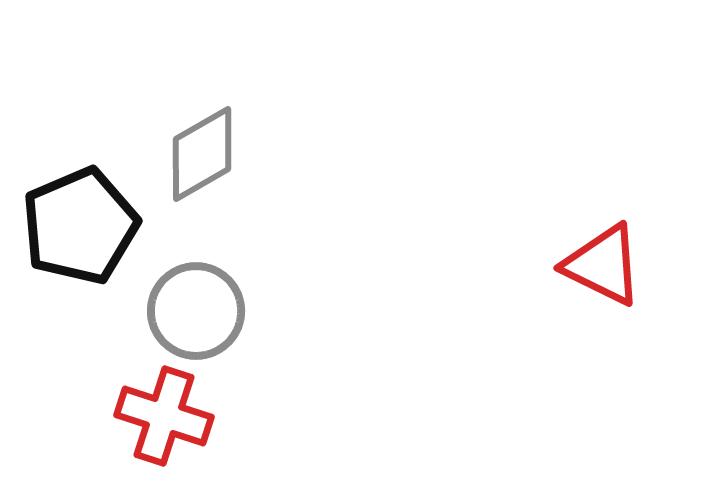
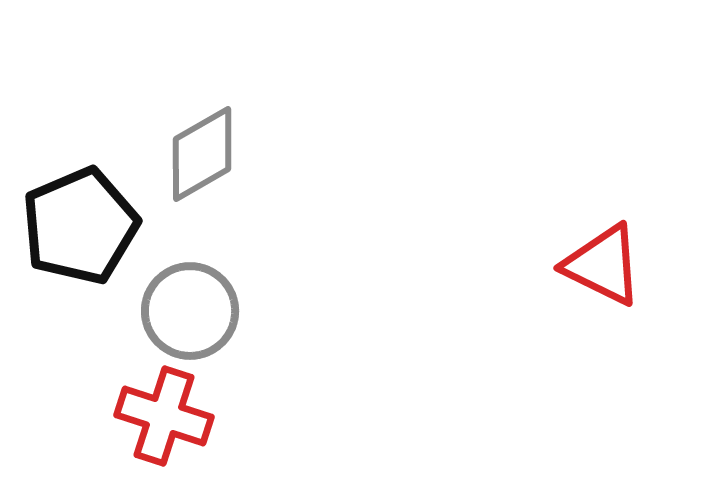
gray circle: moved 6 px left
